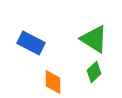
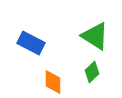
green triangle: moved 1 px right, 3 px up
green diamond: moved 2 px left
